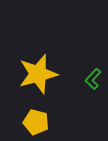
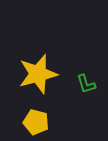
green L-shape: moved 7 px left, 5 px down; rotated 60 degrees counterclockwise
